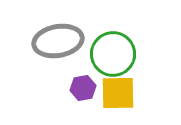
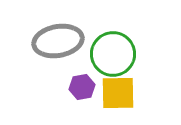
purple hexagon: moved 1 px left, 1 px up
